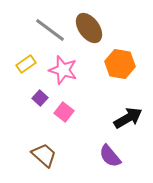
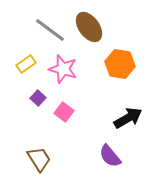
brown ellipse: moved 1 px up
pink star: moved 1 px up
purple square: moved 2 px left
brown trapezoid: moved 5 px left, 4 px down; rotated 16 degrees clockwise
